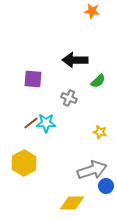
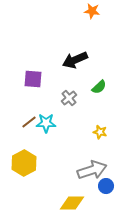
black arrow: rotated 25 degrees counterclockwise
green semicircle: moved 1 px right, 6 px down
gray cross: rotated 28 degrees clockwise
brown line: moved 2 px left, 1 px up
